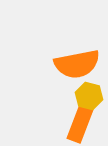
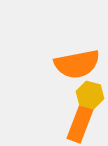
yellow hexagon: moved 1 px right, 1 px up
